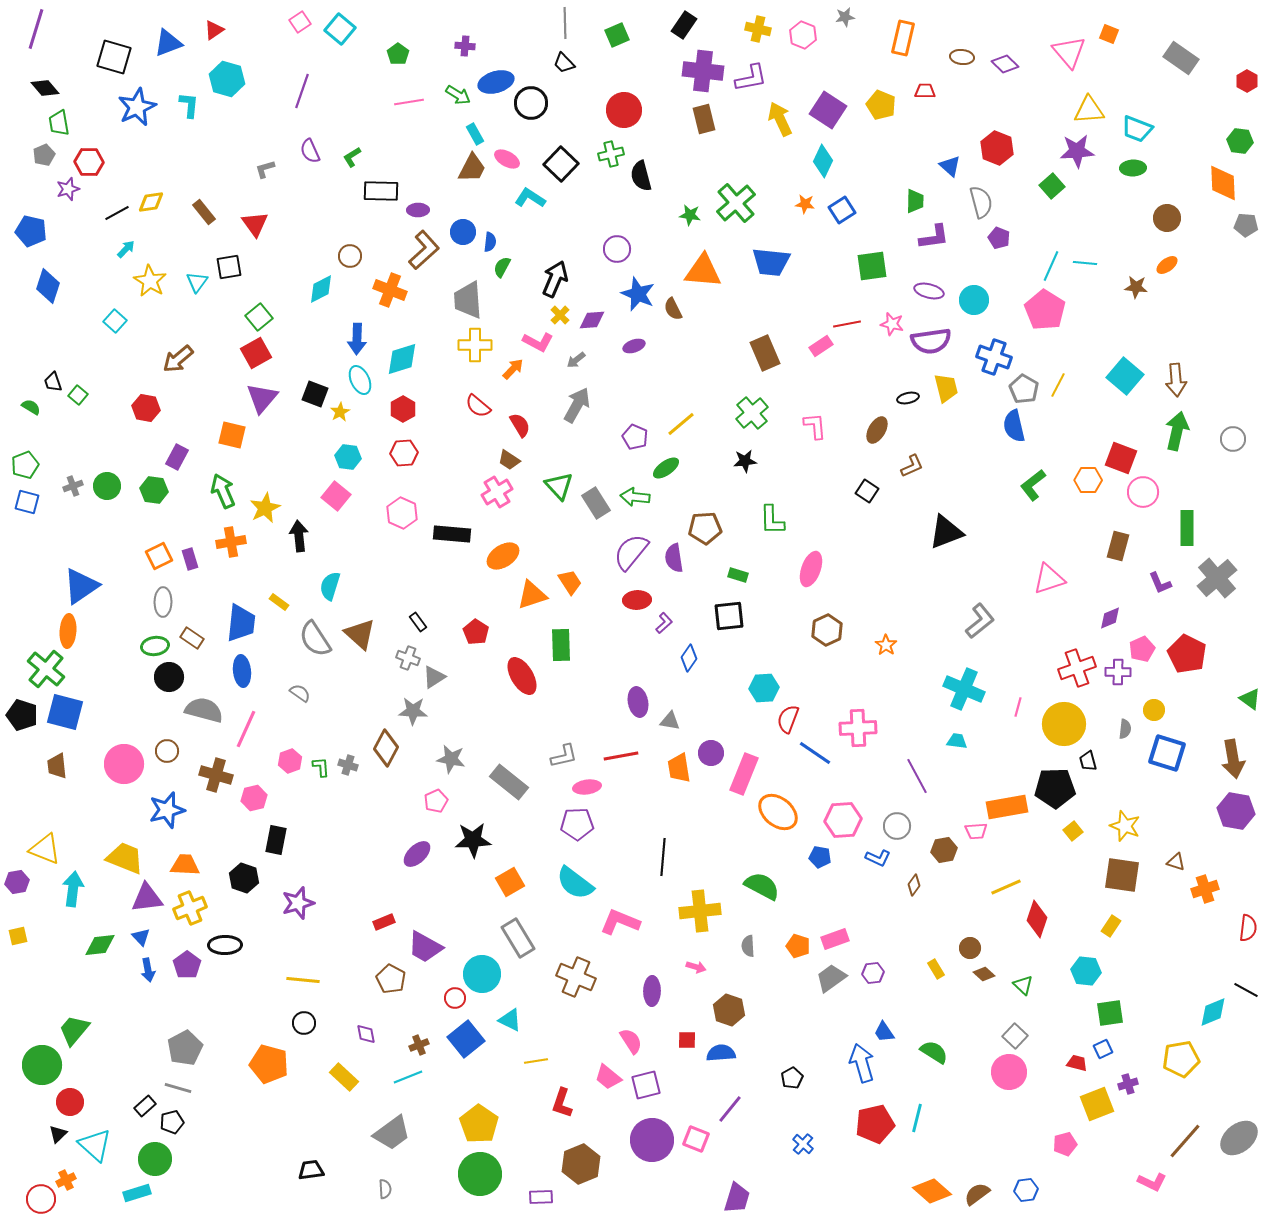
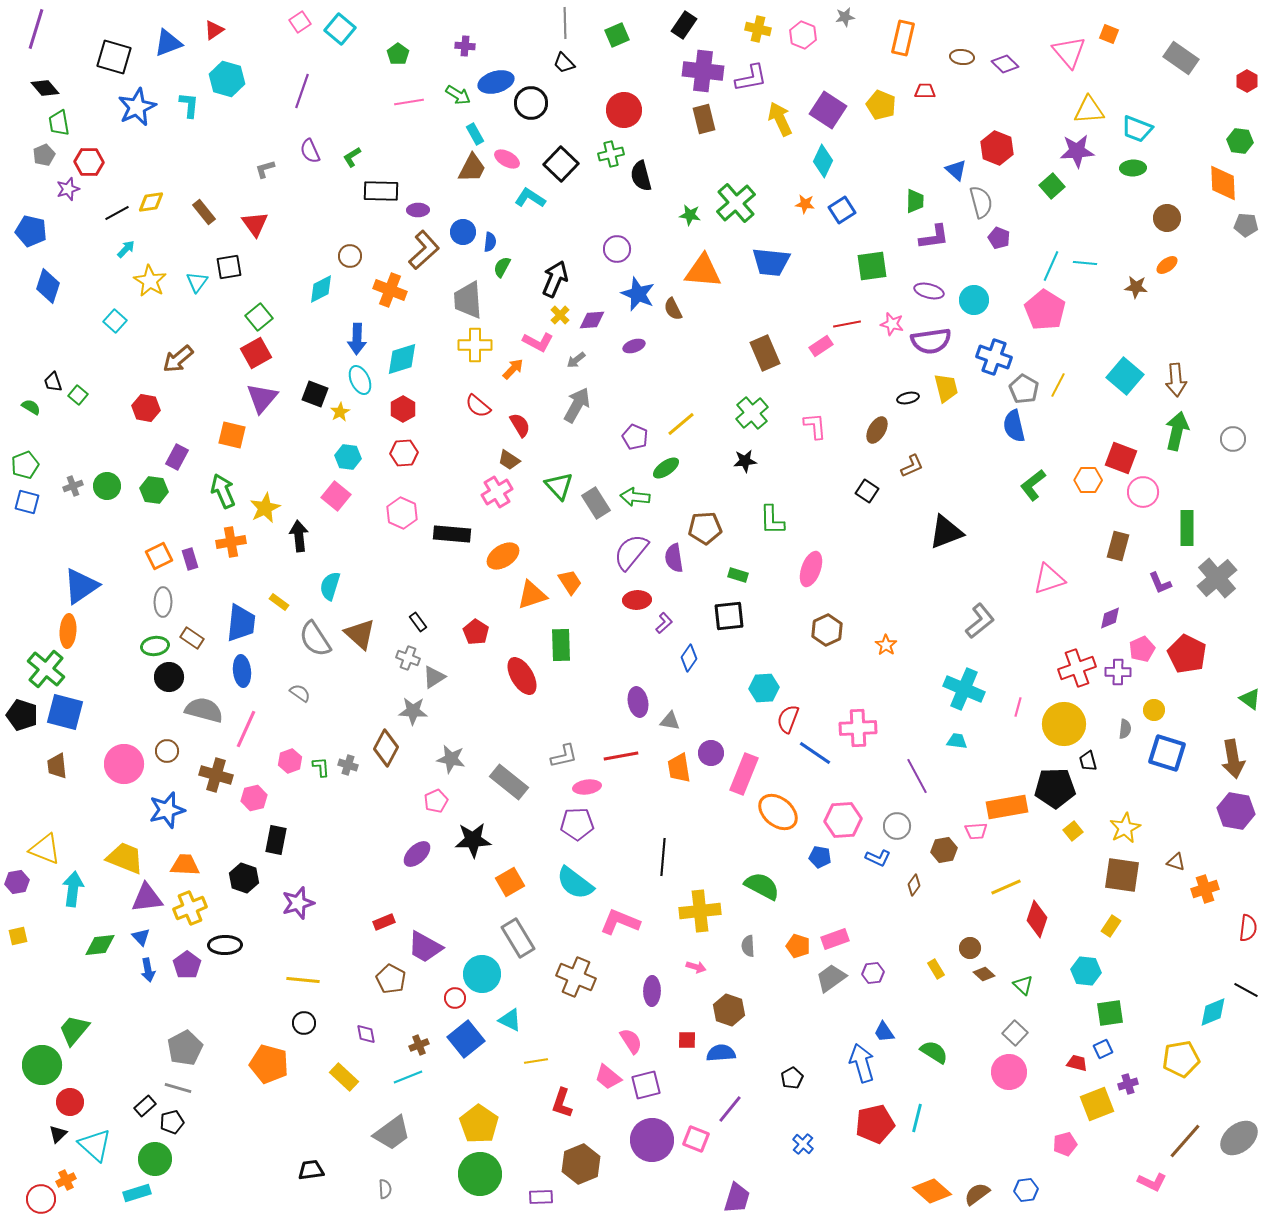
blue triangle at (950, 166): moved 6 px right, 4 px down
yellow star at (1125, 826): moved 2 px down; rotated 24 degrees clockwise
gray square at (1015, 1036): moved 3 px up
